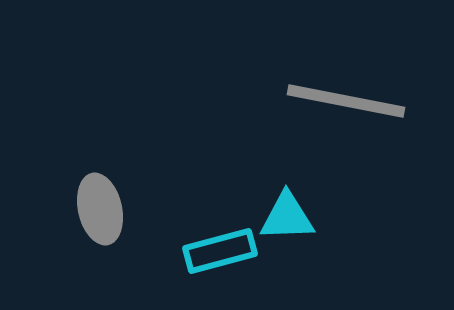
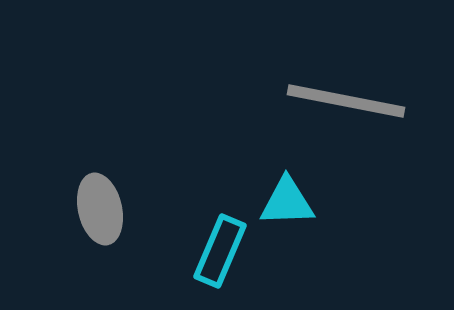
cyan triangle: moved 15 px up
cyan rectangle: rotated 52 degrees counterclockwise
